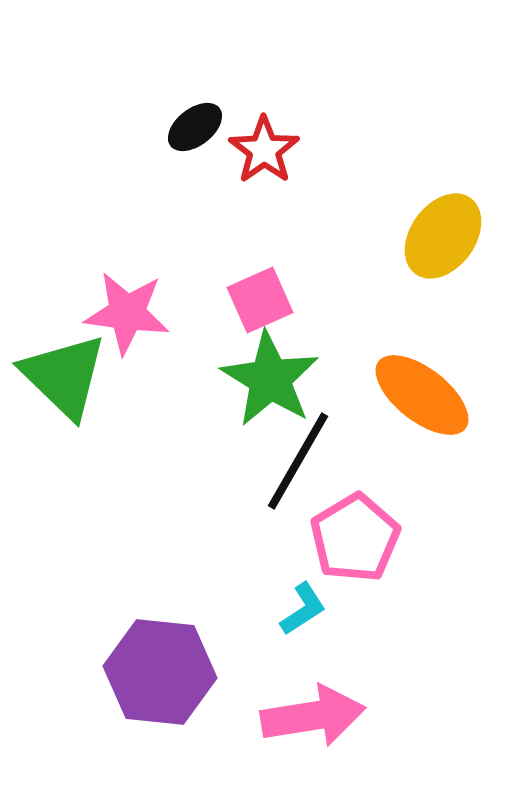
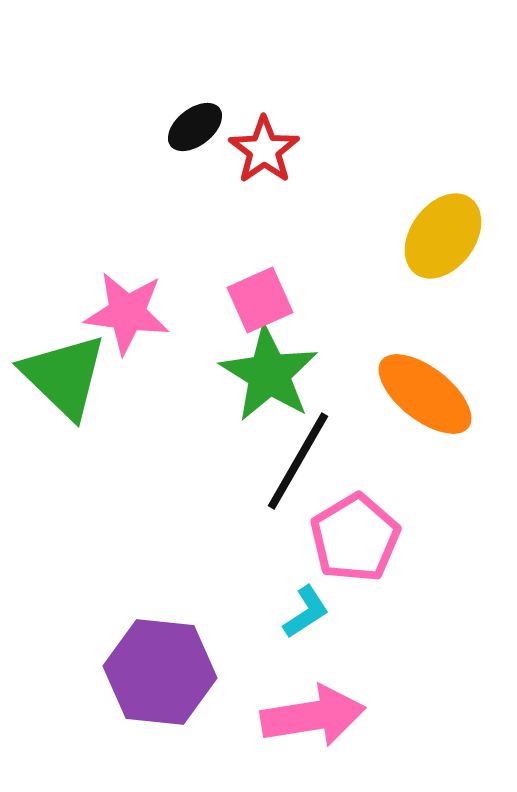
green star: moved 1 px left, 5 px up
orange ellipse: moved 3 px right, 1 px up
cyan L-shape: moved 3 px right, 3 px down
